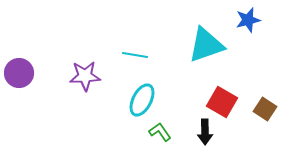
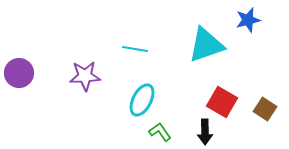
cyan line: moved 6 px up
